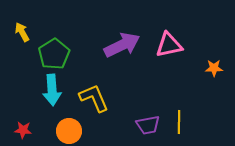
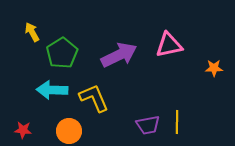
yellow arrow: moved 10 px right
purple arrow: moved 3 px left, 10 px down
green pentagon: moved 8 px right, 1 px up
cyan arrow: rotated 96 degrees clockwise
yellow line: moved 2 px left
